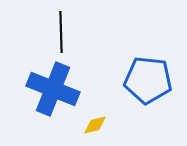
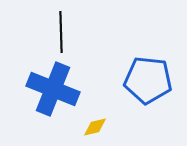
yellow diamond: moved 2 px down
